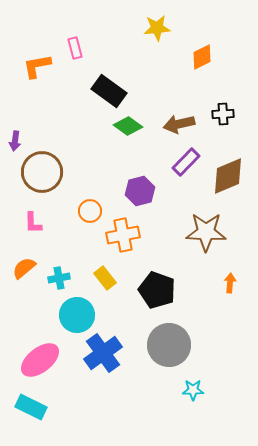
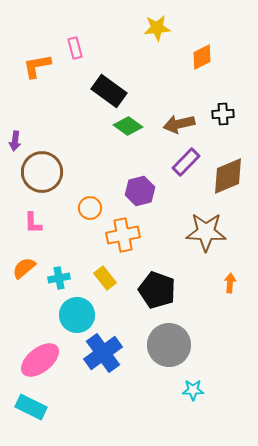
orange circle: moved 3 px up
